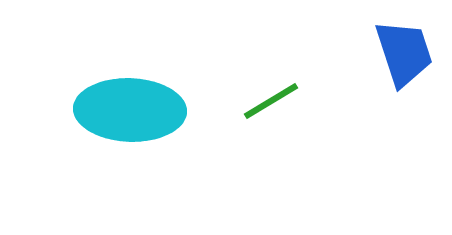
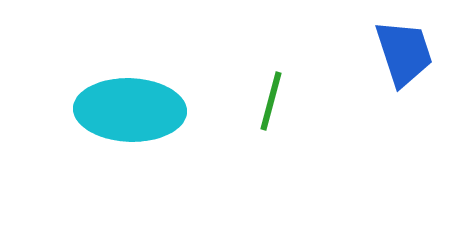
green line: rotated 44 degrees counterclockwise
